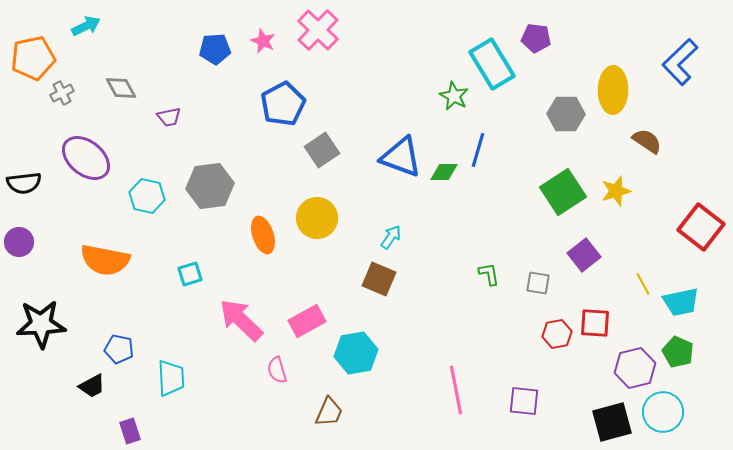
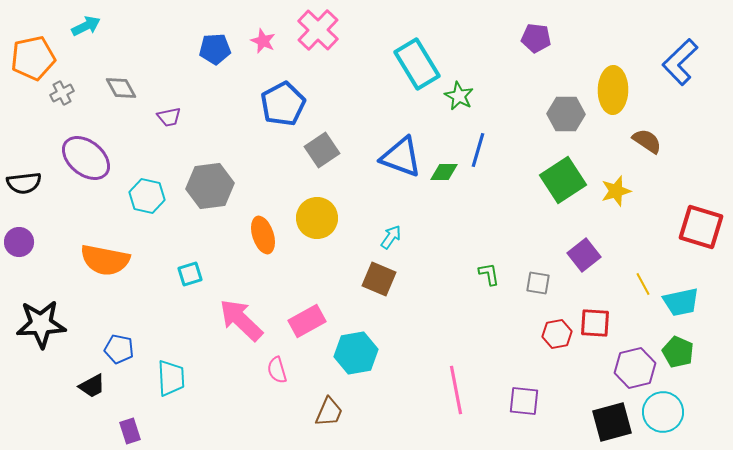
cyan rectangle at (492, 64): moved 75 px left
green star at (454, 96): moved 5 px right
green square at (563, 192): moved 12 px up
red square at (701, 227): rotated 21 degrees counterclockwise
